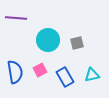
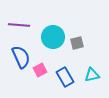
purple line: moved 3 px right, 7 px down
cyan circle: moved 5 px right, 3 px up
blue semicircle: moved 6 px right, 15 px up; rotated 15 degrees counterclockwise
